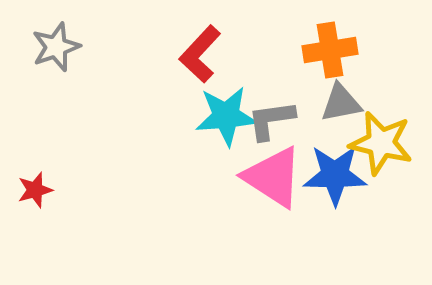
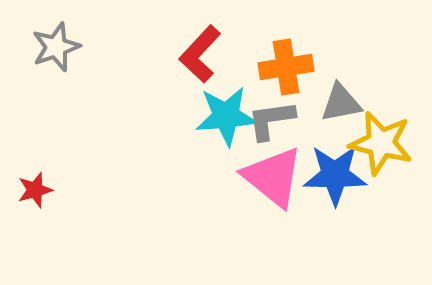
orange cross: moved 44 px left, 17 px down
pink triangle: rotated 6 degrees clockwise
